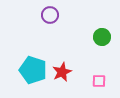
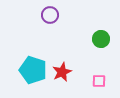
green circle: moved 1 px left, 2 px down
